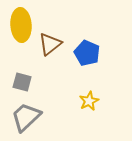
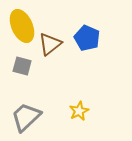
yellow ellipse: moved 1 px right, 1 px down; rotated 20 degrees counterclockwise
blue pentagon: moved 15 px up
gray square: moved 16 px up
yellow star: moved 10 px left, 10 px down
